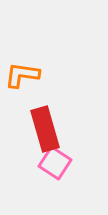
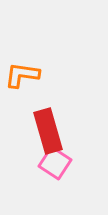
red rectangle: moved 3 px right, 2 px down
